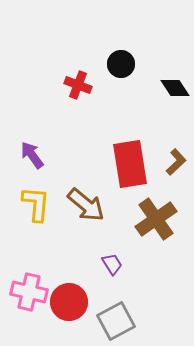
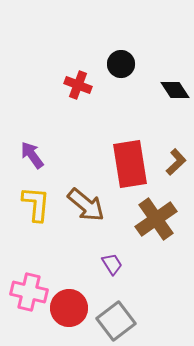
black diamond: moved 2 px down
red circle: moved 6 px down
gray square: rotated 9 degrees counterclockwise
